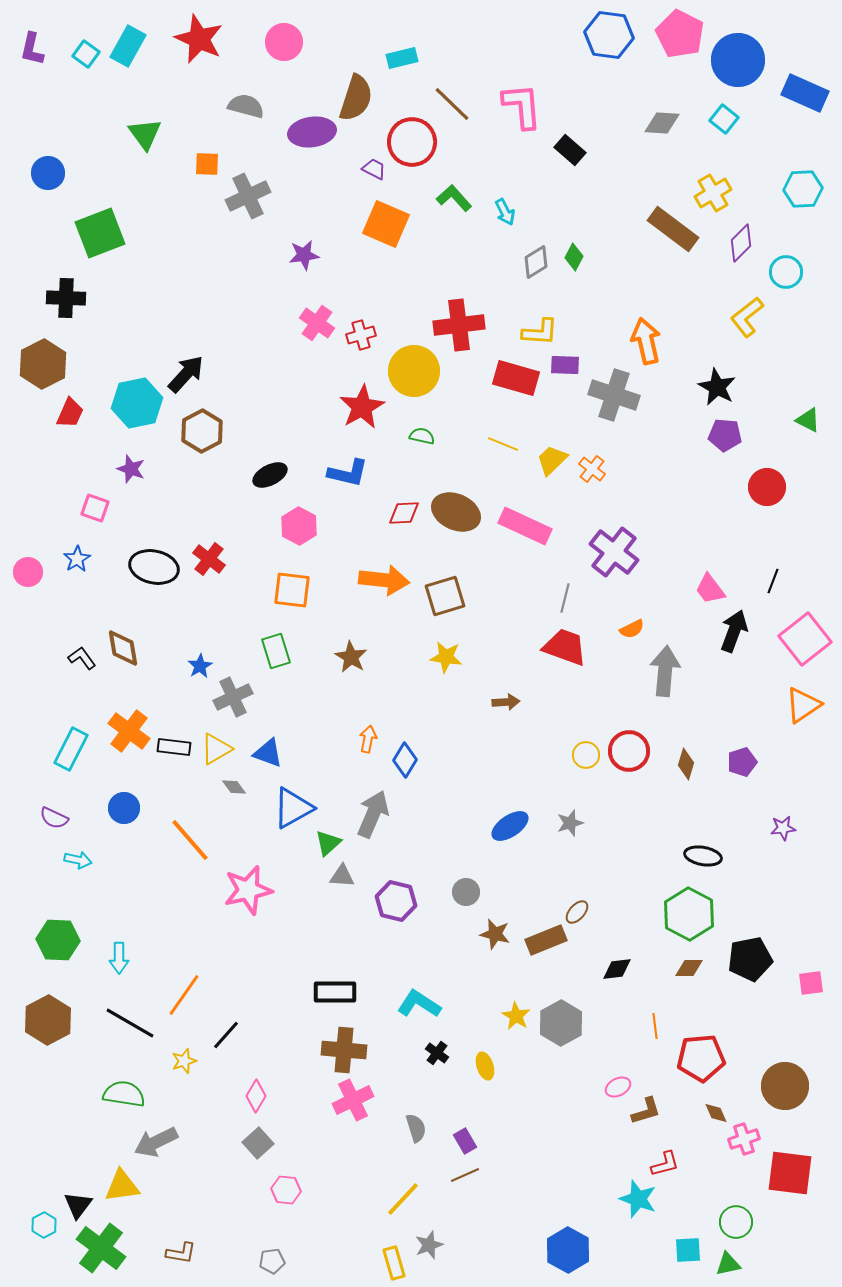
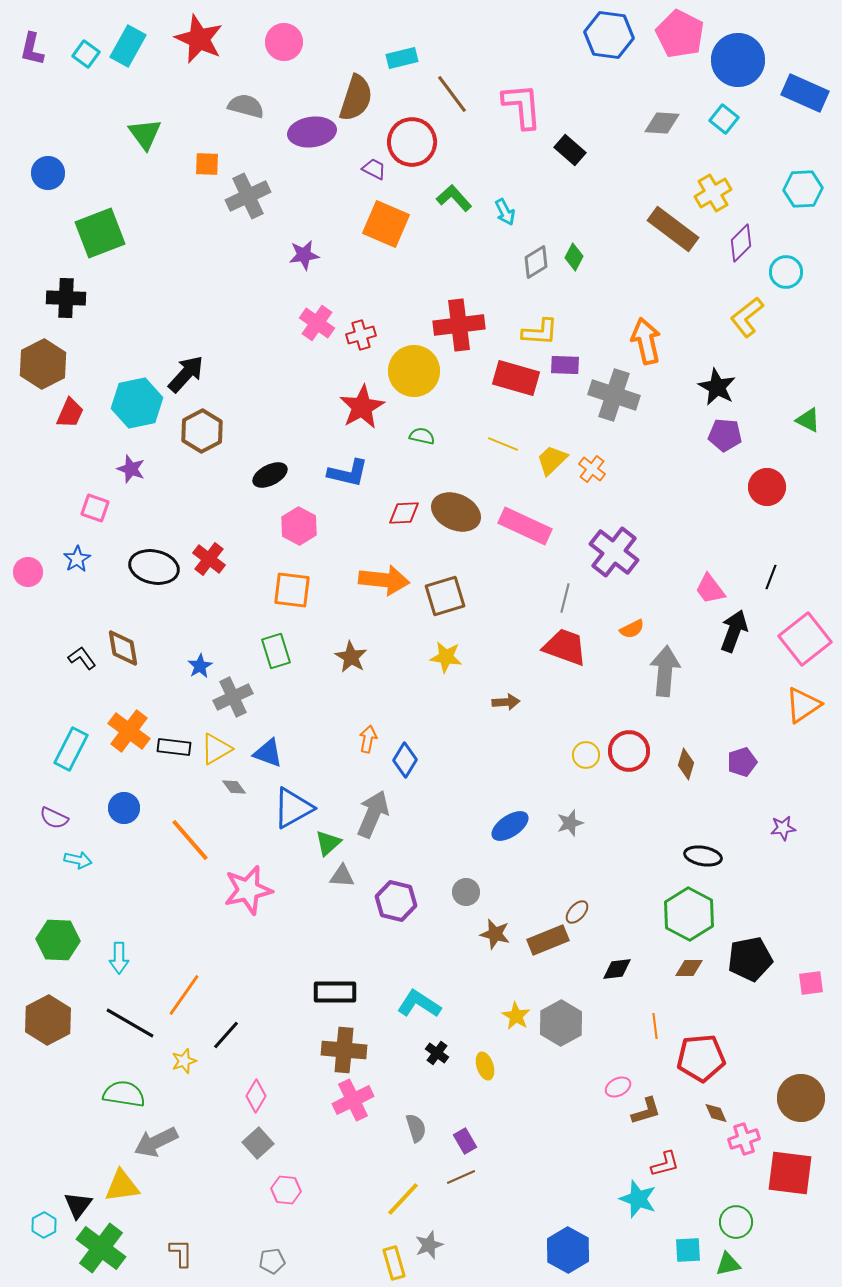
brown line at (452, 104): moved 10 px up; rotated 9 degrees clockwise
black line at (773, 581): moved 2 px left, 4 px up
brown rectangle at (546, 940): moved 2 px right
brown circle at (785, 1086): moved 16 px right, 12 px down
brown line at (465, 1175): moved 4 px left, 2 px down
brown L-shape at (181, 1253): rotated 100 degrees counterclockwise
